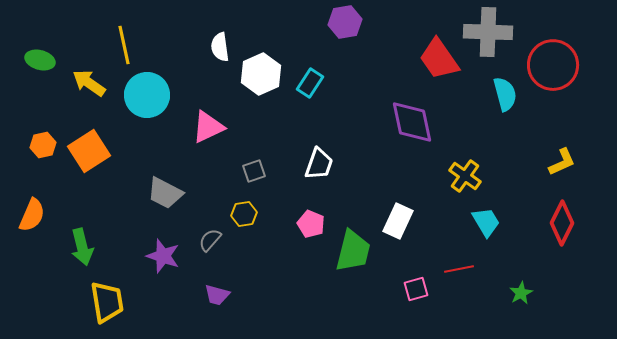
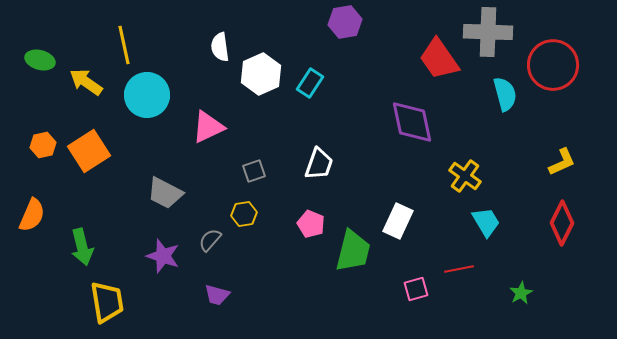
yellow arrow: moved 3 px left, 1 px up
